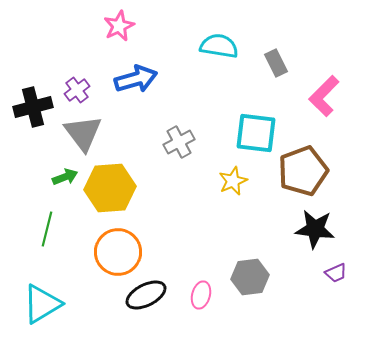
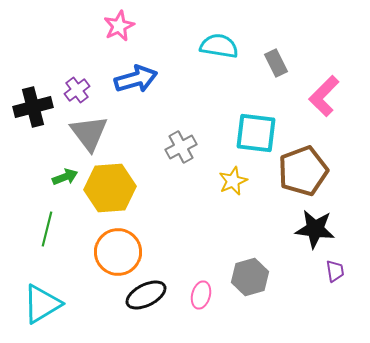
gray triangle: moved 6 px right
gray cross: moved 2 px right, 5 px down
purple trapezoid: moved 1 px left, 2 px up; rotated 75 degrees counterclockwise
gray hexagon: rotated 9 degrees counterclockwise
